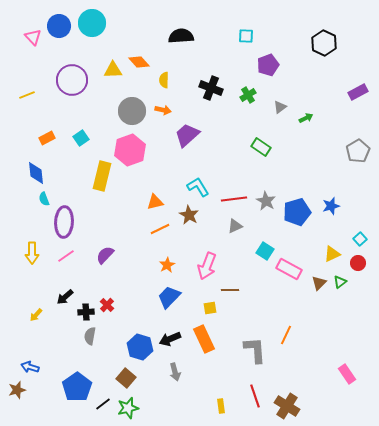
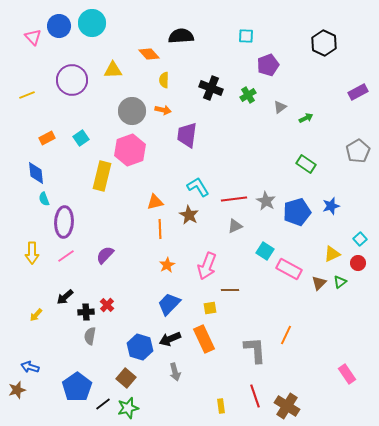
orange diamond at (139, 62): moved 10 px right, 8 px up
purple trapezoid at (187, 135): rotated 40 degrees counterclockwise
green rectangle at (261, 147): moved 45 px right, 17 px down
orange line at (160, 229): rotated 66 degrees counterclockwise
blue trapezoid at (169, 297): moved 7 px down
